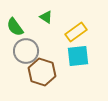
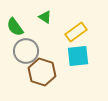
green triangle: moved 1 px left
